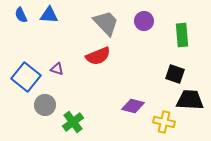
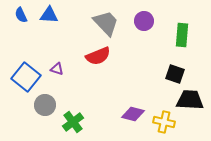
green rectangle: rotated 10 degrees clockwise
purple diamond: moved 8 px down
